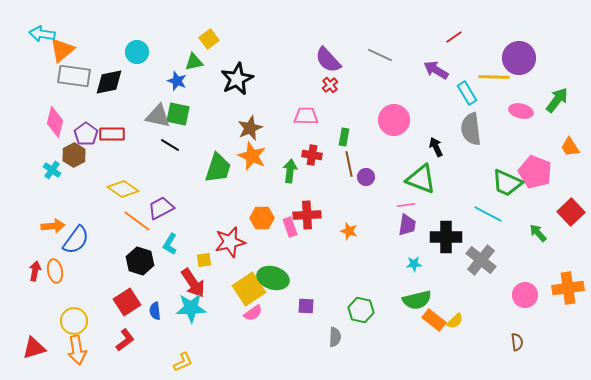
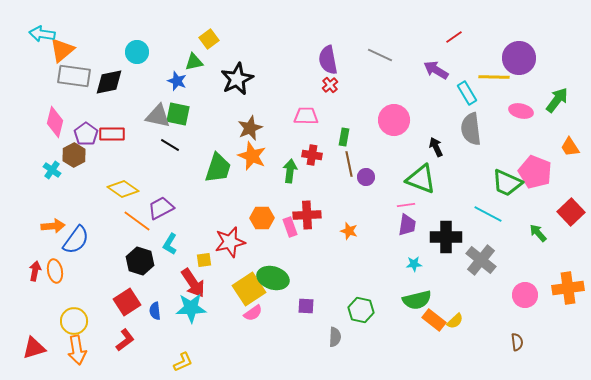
purple semicircle at (328, 60): rotated 32 degrees clockwise
